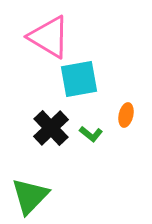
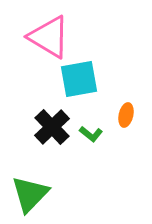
black cross: moved 1 px right, 1 px up
green triangle: moved 2 px up
